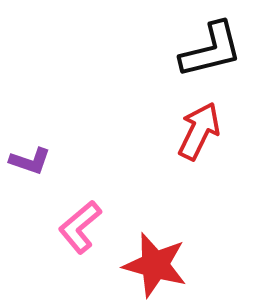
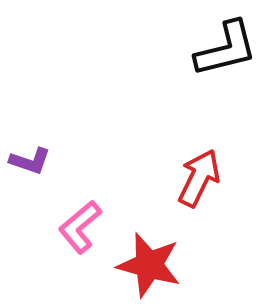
black L-shape: moved 15 px right, 1 px up
red arrow: moved 47 px down
red star: moved 6 px left
